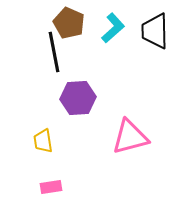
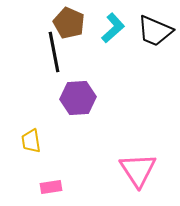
black trapezoid: rotated 66 degrees counterclockwise
pink triangle: moved 8 px right, 33 px down; rotated 48 degrees counterclockwise
yellow trapezoid: moved 12 px left
